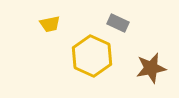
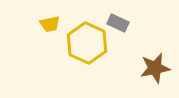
yellow hexagon: moved 5 px left, 13 px up
brown star: moved 4 px right
